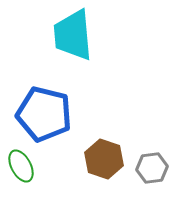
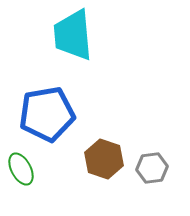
blue pentagon: moved 3 px right; rotated 24 degrees counterclockwise
green ellipse: moved 3 px down
